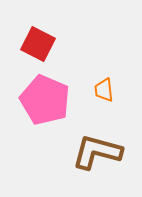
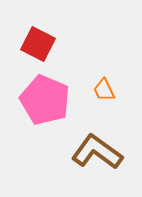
orange trapezoid: rotated 20 degrees counterclockwise
brown L-shape: rotated 21 degrees clockwise
